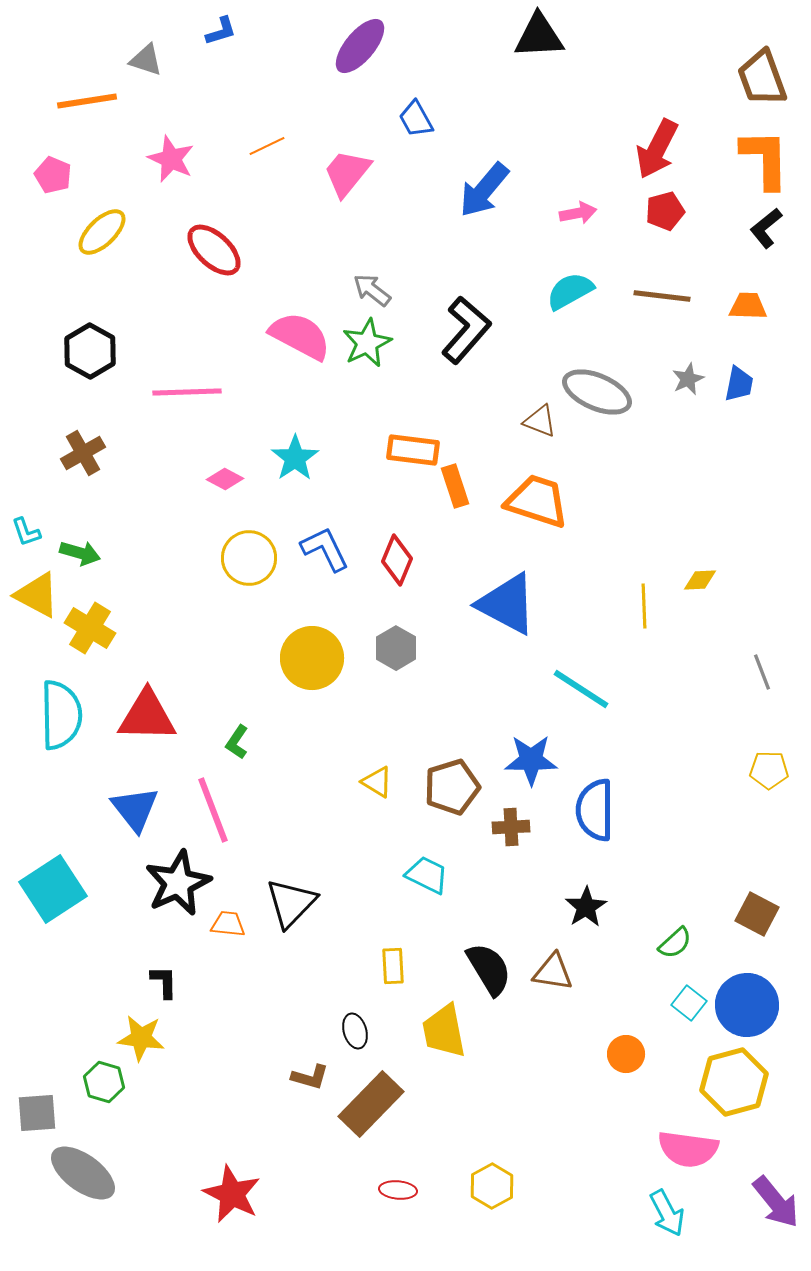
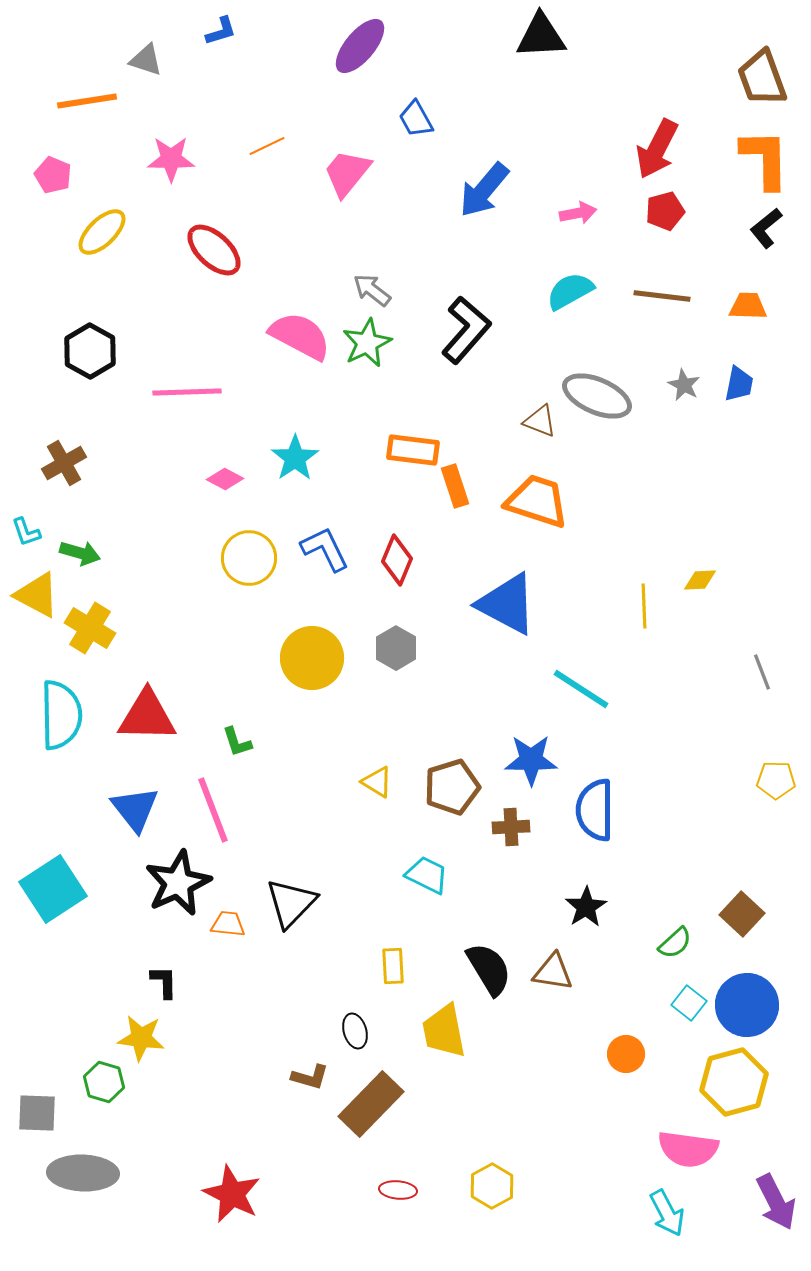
black triangle at (539, 36): moved 2 px right
pink star at (171, 159): rotated 24 degrees counterclockwise
gray star at (688, 379): moved 4 px left, 6 px down; rotated 20 degrees counterclockwise
gray ellipse at (597, 392): moved 4 px down
brown cross at (83, 453): moved 19 px left, 10 px down
green L-shape at (237, 742): rotated 52 degrees counterclockwise
yellow pentagon at (769, 770): moved 7 px right, 10 px down
brown square at (757, 914): moved 15 px left; rotated 15 degrees clockwise
gray square at (37, 1113): rotated 6 degrees clockwise
gray ellipse at (83, 1173): rotated 34 degrees counterclockwise
purple arrow at (776, 1202): rotated 12 degrees clockwise
